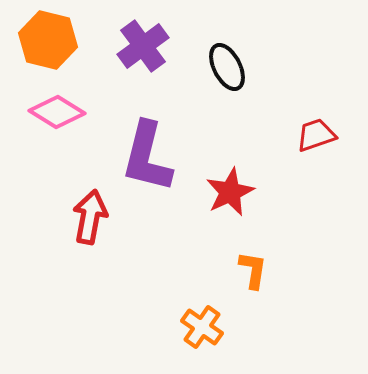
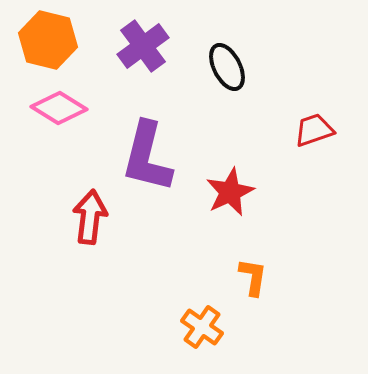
pink diamond: moved 2 px right, 4 px up
red trapezoid: moved 2 px left, 5 px up
red arrow: rotated 4 degrees counterclockwise
orange L-shape: moved 7 px down
